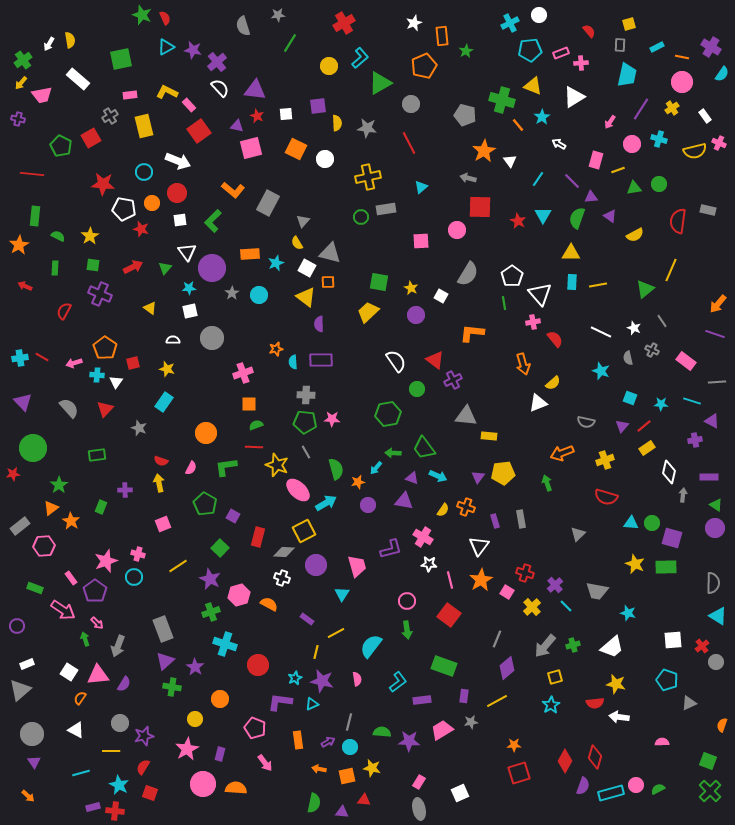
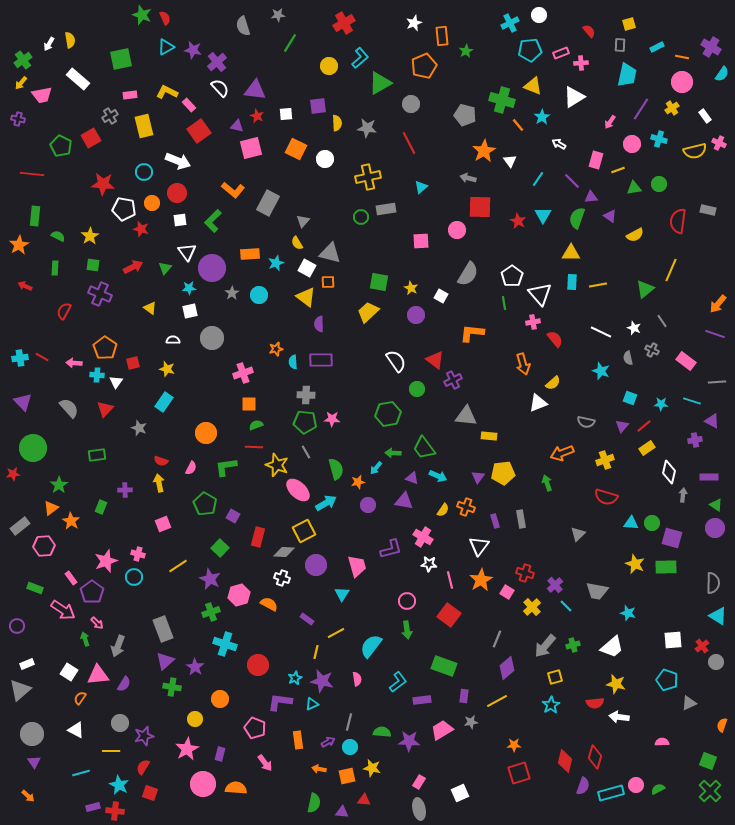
pink arrow at (74, 363): rotated 21 degrees clockwise
purple pentagon at (95, 591): moved 3 px left, 1 px down
red diamond at (565, 761): rotated 15 degrees counterclockwise
